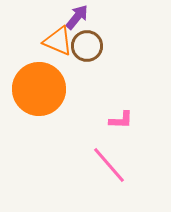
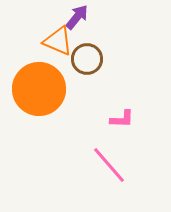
brown circle: moved 13 px down
pink L-shape: moved 1 px right, 1 px up
